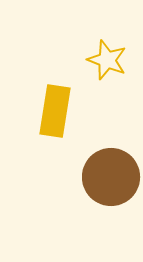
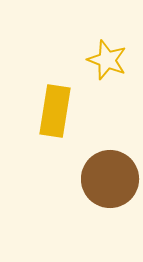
brown circle: moved 1 px left, 2 px down
